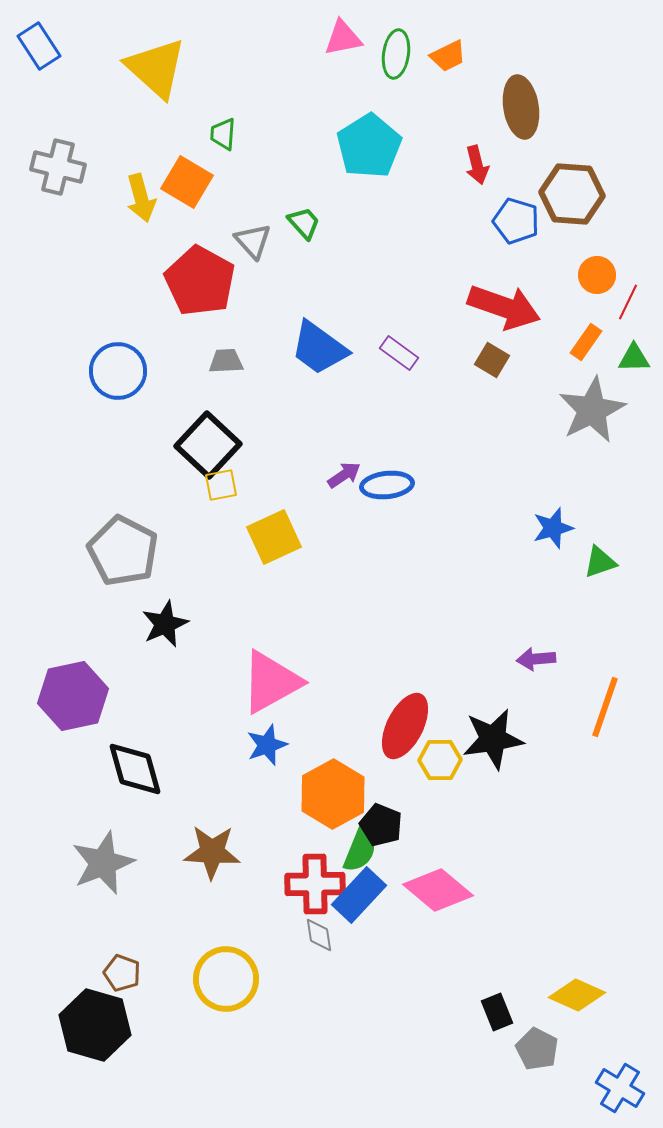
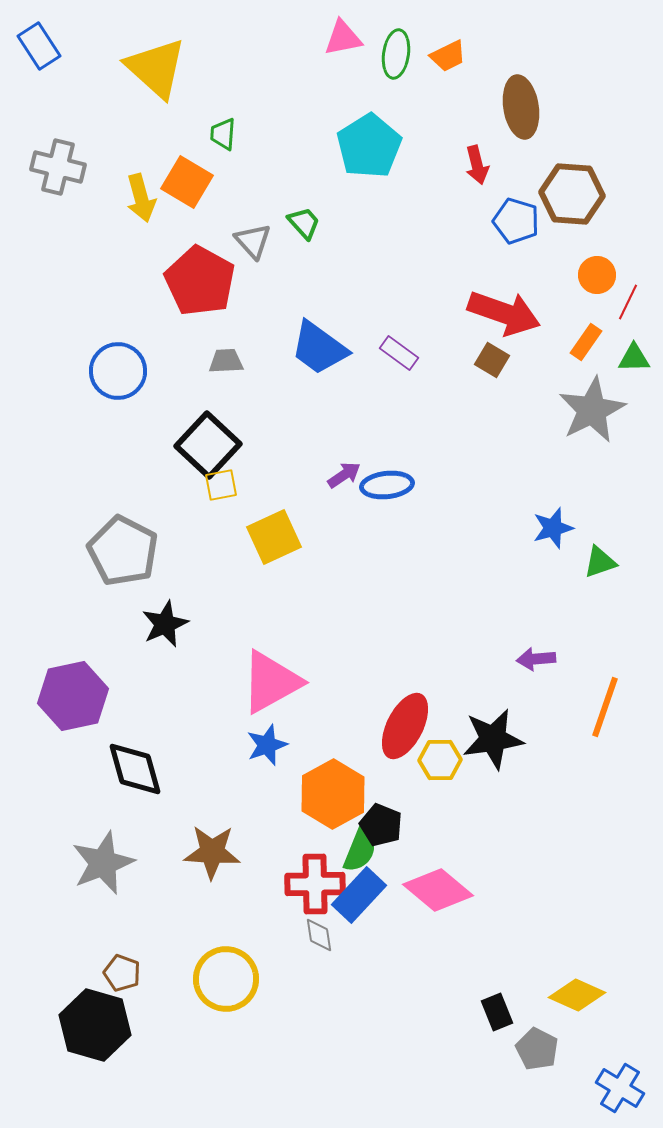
red arrow at (504, 307): moved 6 px down
